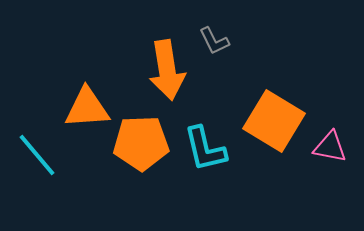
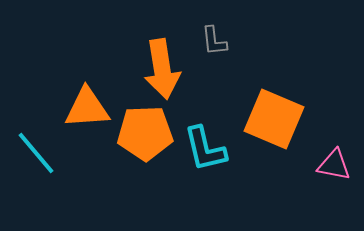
gray L-shape: rotated 20 degrees clockwise
orange arrow: moved 5 px left, 1 px up
orange square: moved 2 px up; rotated 8 degrees counterclockwise
orange pentagon: moved 4 px right, 10 px up
pink triangle: moved 4 px right, 18 px down
cyan line: moved 1 px left, 2 px up
